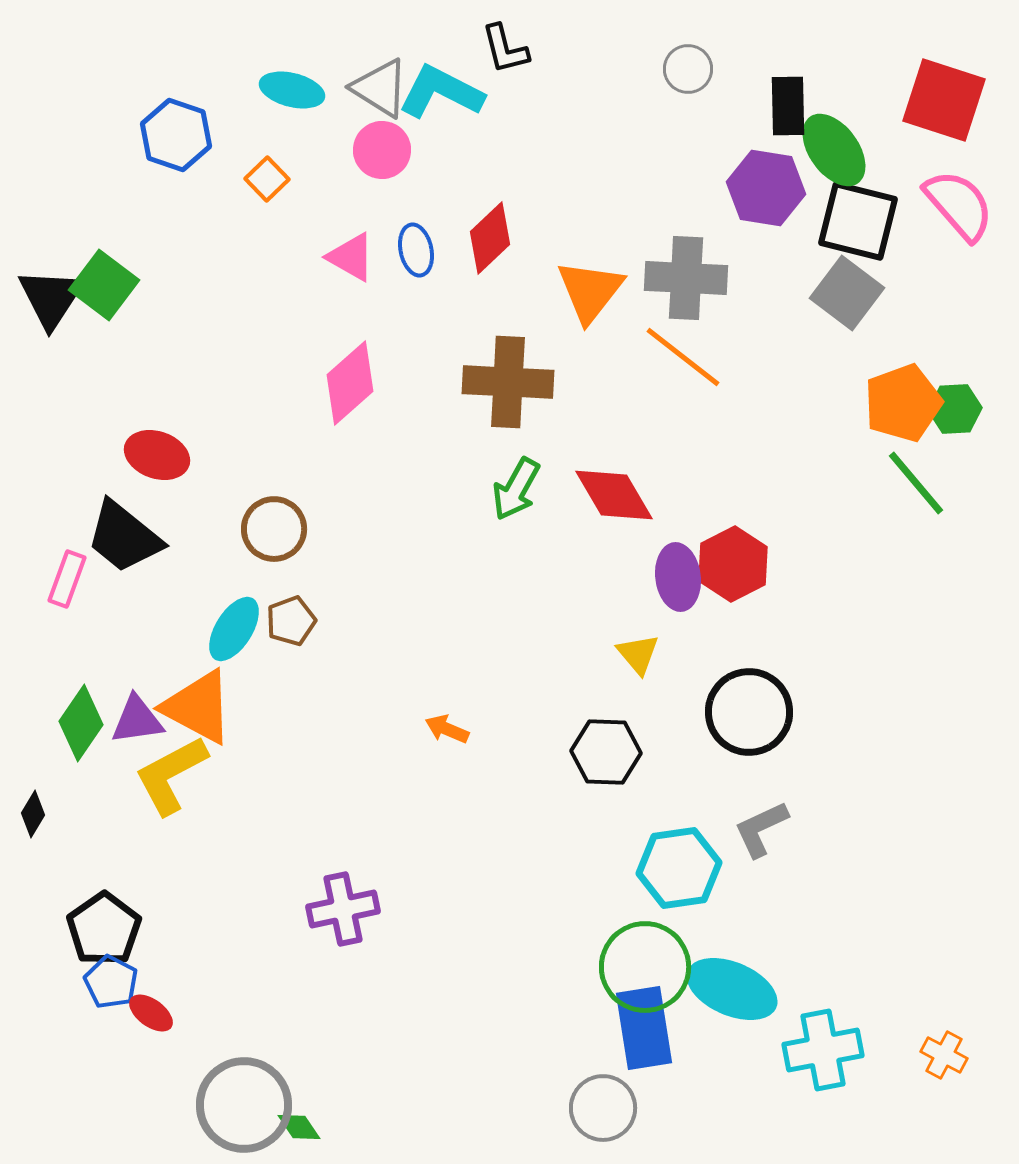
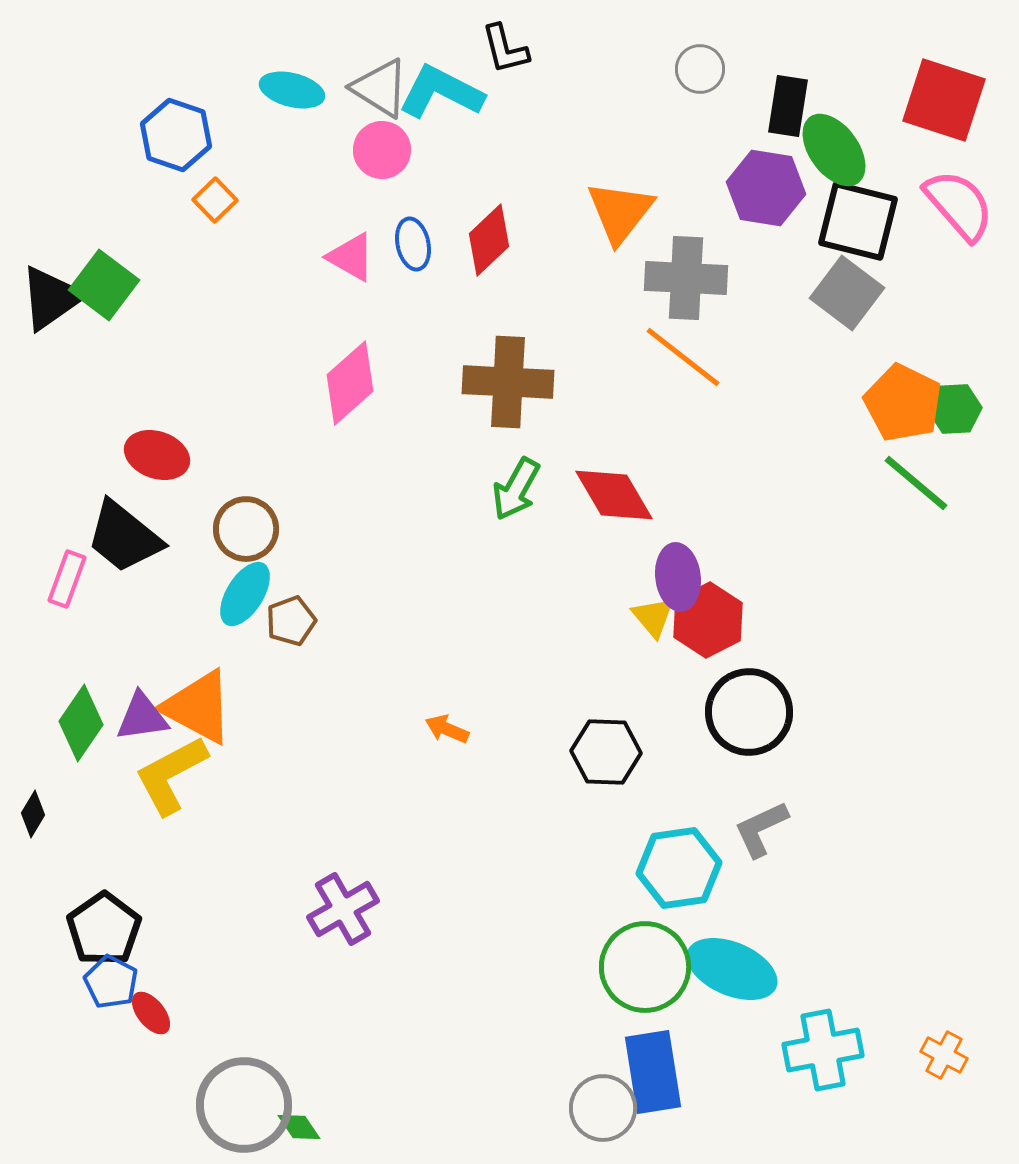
gray circle at (688, 69): moved 12 px right
black rectangle at (788, 106): rotated 10 degrees clockwise
orange square at (267, 179): moved 52 px left, 21 px down
red diamond at (490, 238): moved 1 px left, 2 px down
blue ellipse at (416, 250): moved 3 px left, 6 px up
orange triangle at (590, 291): moved 30 px right, 79 px up
black triangle at (51, 298): rotated 22 degrees clockwise
orange pentagon at (903, 403): rotated 26 degrees counterclockwise
green line at (916, 483): rotated 10 degrees counterclockwise
brown circle at (274, 529): moved 28 px left
red hexagon at (733, 564): moved 25 px left, 56 px down
cyan ellipse at (234, 629): moved 11 px right, 35 px up
yellow triangle at (638, 654): moved 15 px right, 37 px up
purple triangle at (137, 720): moved 5 px right, 3 px up
purple cross at (343, 909): rotated 18 degrees counterclockwise
cyan ellipse at (732, 989): moved 20 px up
red ellipse at (151, 1013): rotated 15 degrees clockwise
blue rectangle at (644, 1028): moved 9 px right, 44 px down
